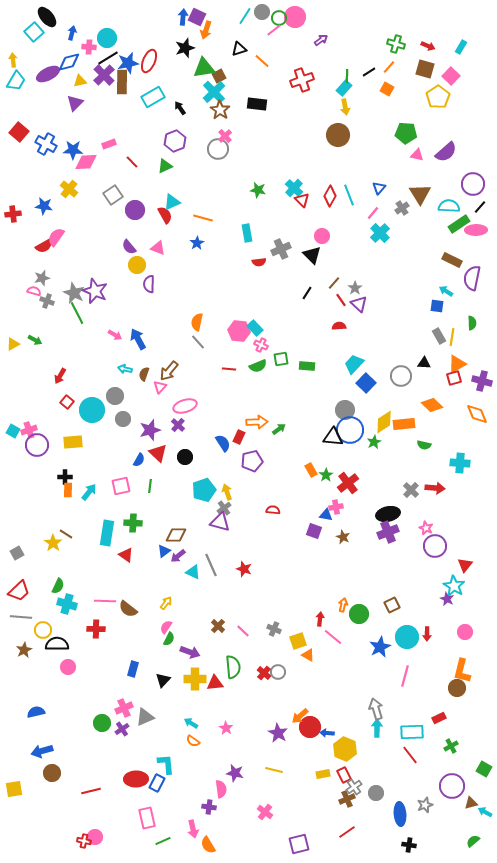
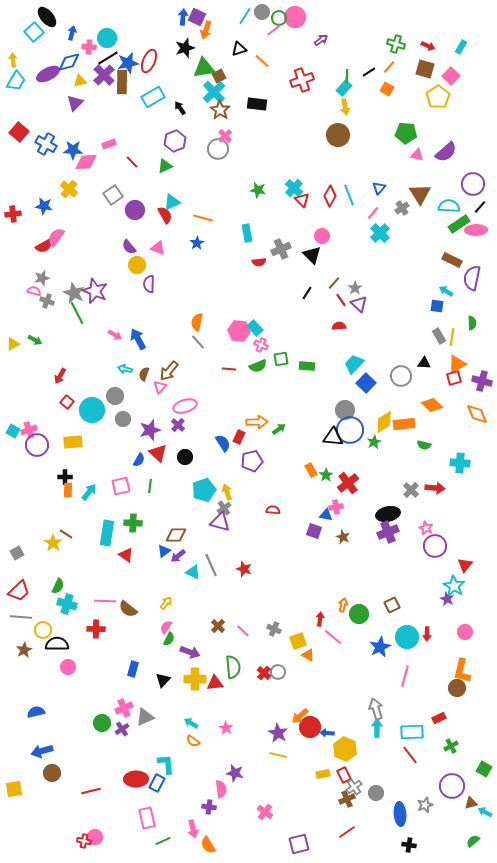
yellow line at (274, 770): moved 4 px right, 15 px up
